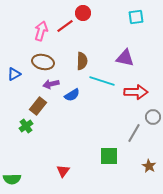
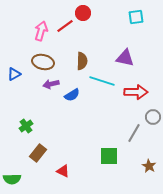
brown rectangle: moved 47 px down
red triangle: rotated 40 degrees counterclockwise
